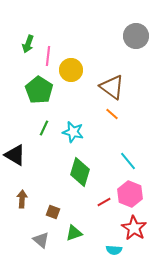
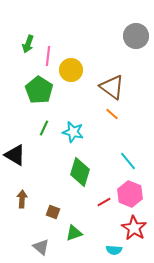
gray triangle: moved 7 px down
